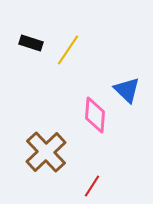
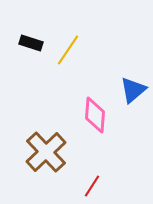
blue triangle: moved 6 px right; rotated 36 degrees clockwise
